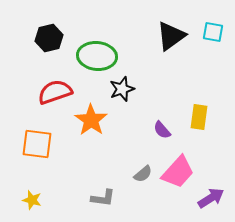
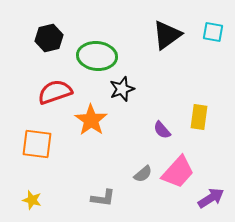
black triangle: moved 4 px left, 1 px up
